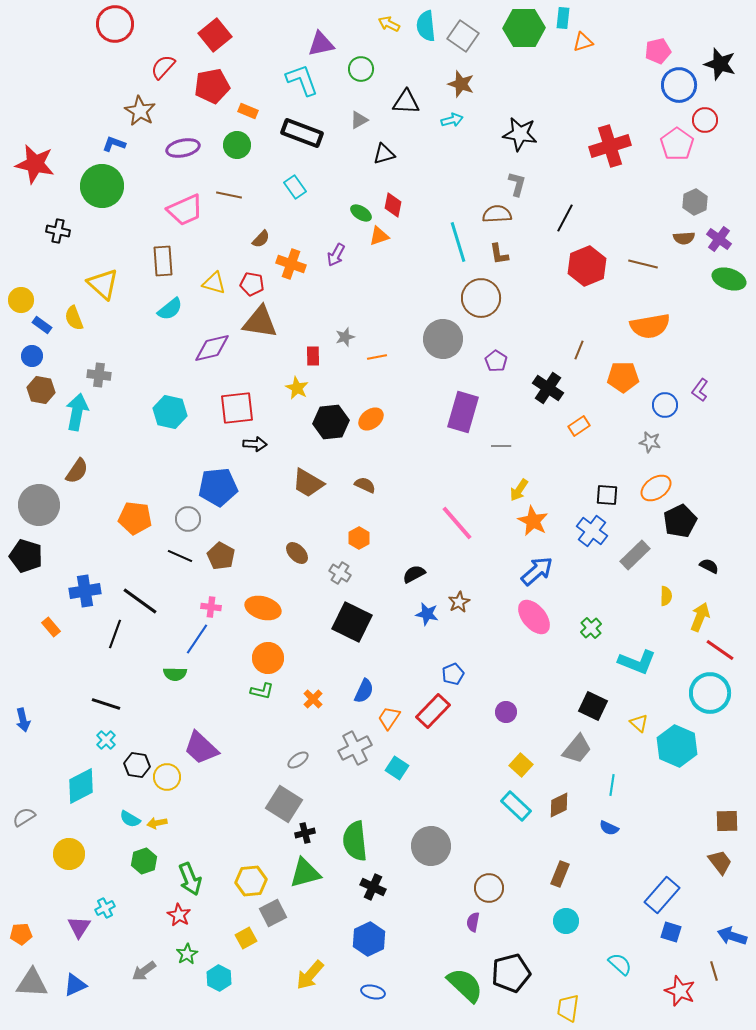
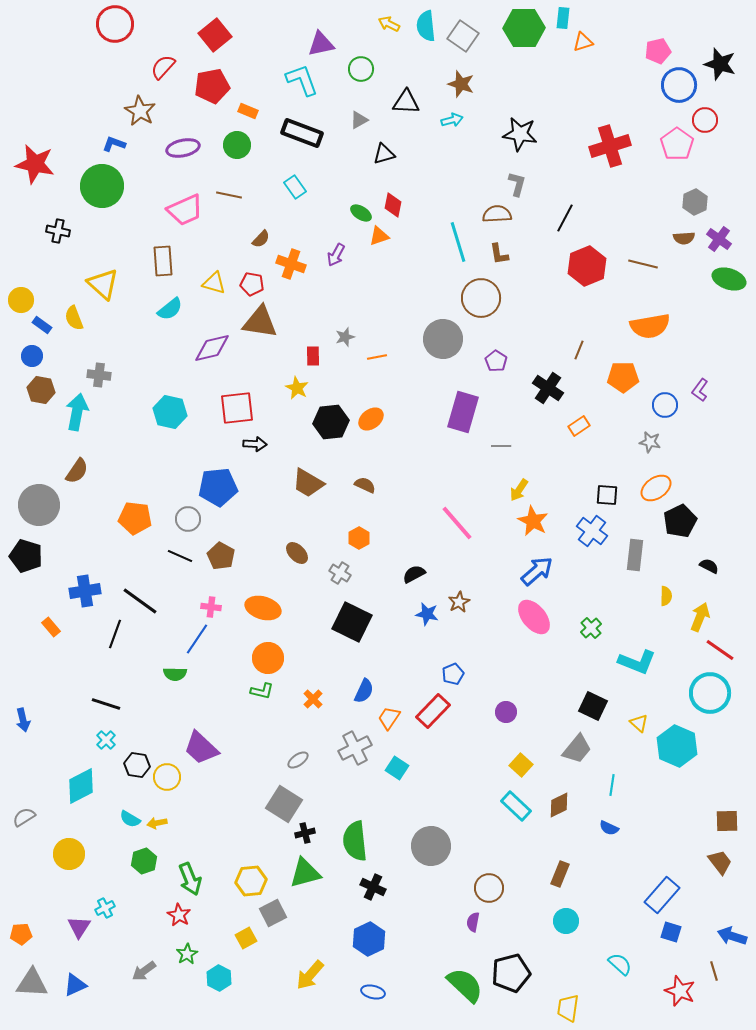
gray rectangle at (635, 555): rotated 40 degrees counterclockwise
